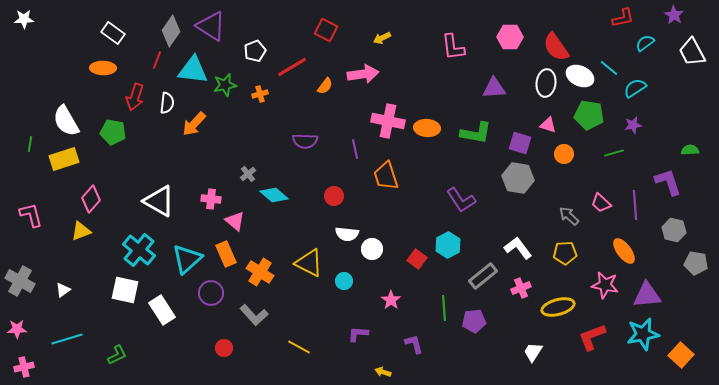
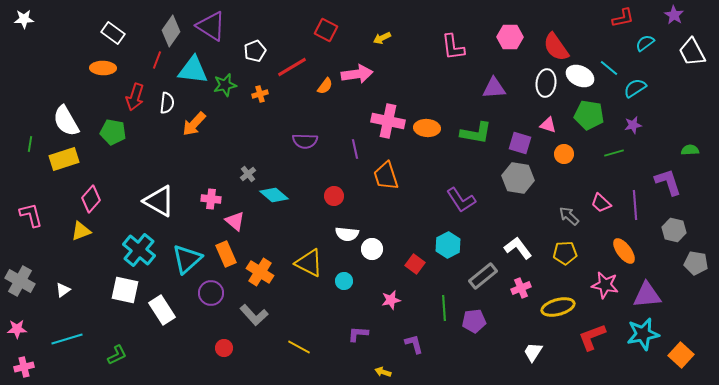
pink arrow at (363, 74): moved 6 px left
red square at (417, 259): moved 2 px left, 5 px down
pink star at (391, 300): rotated 24 degrees clockwise
